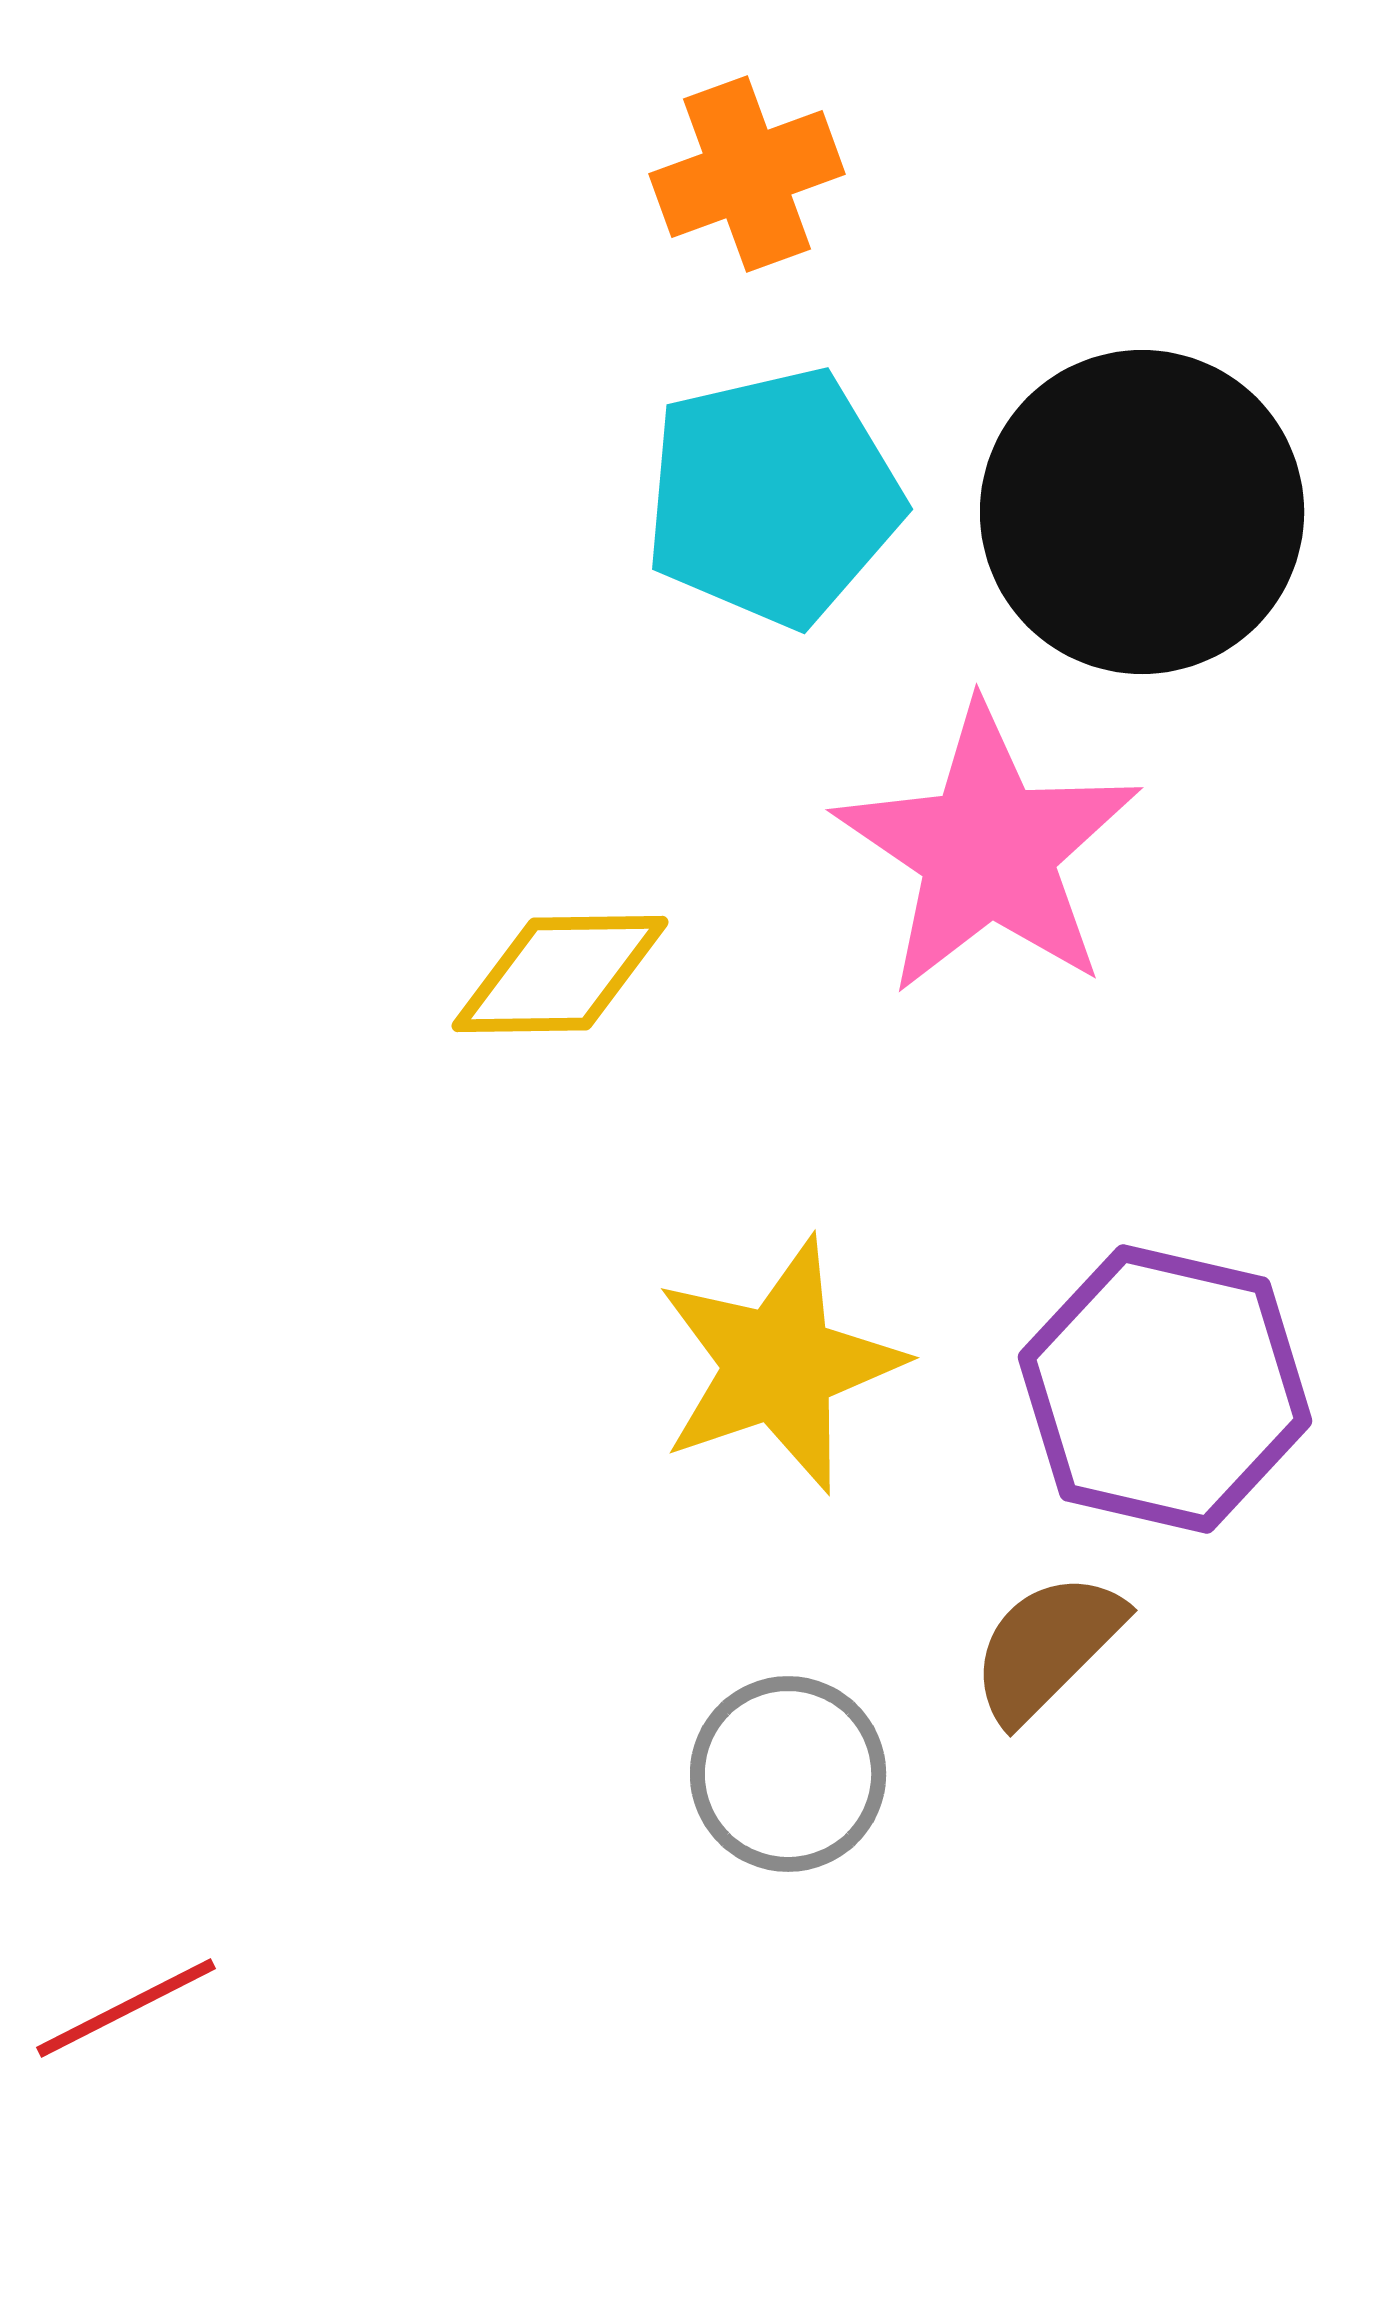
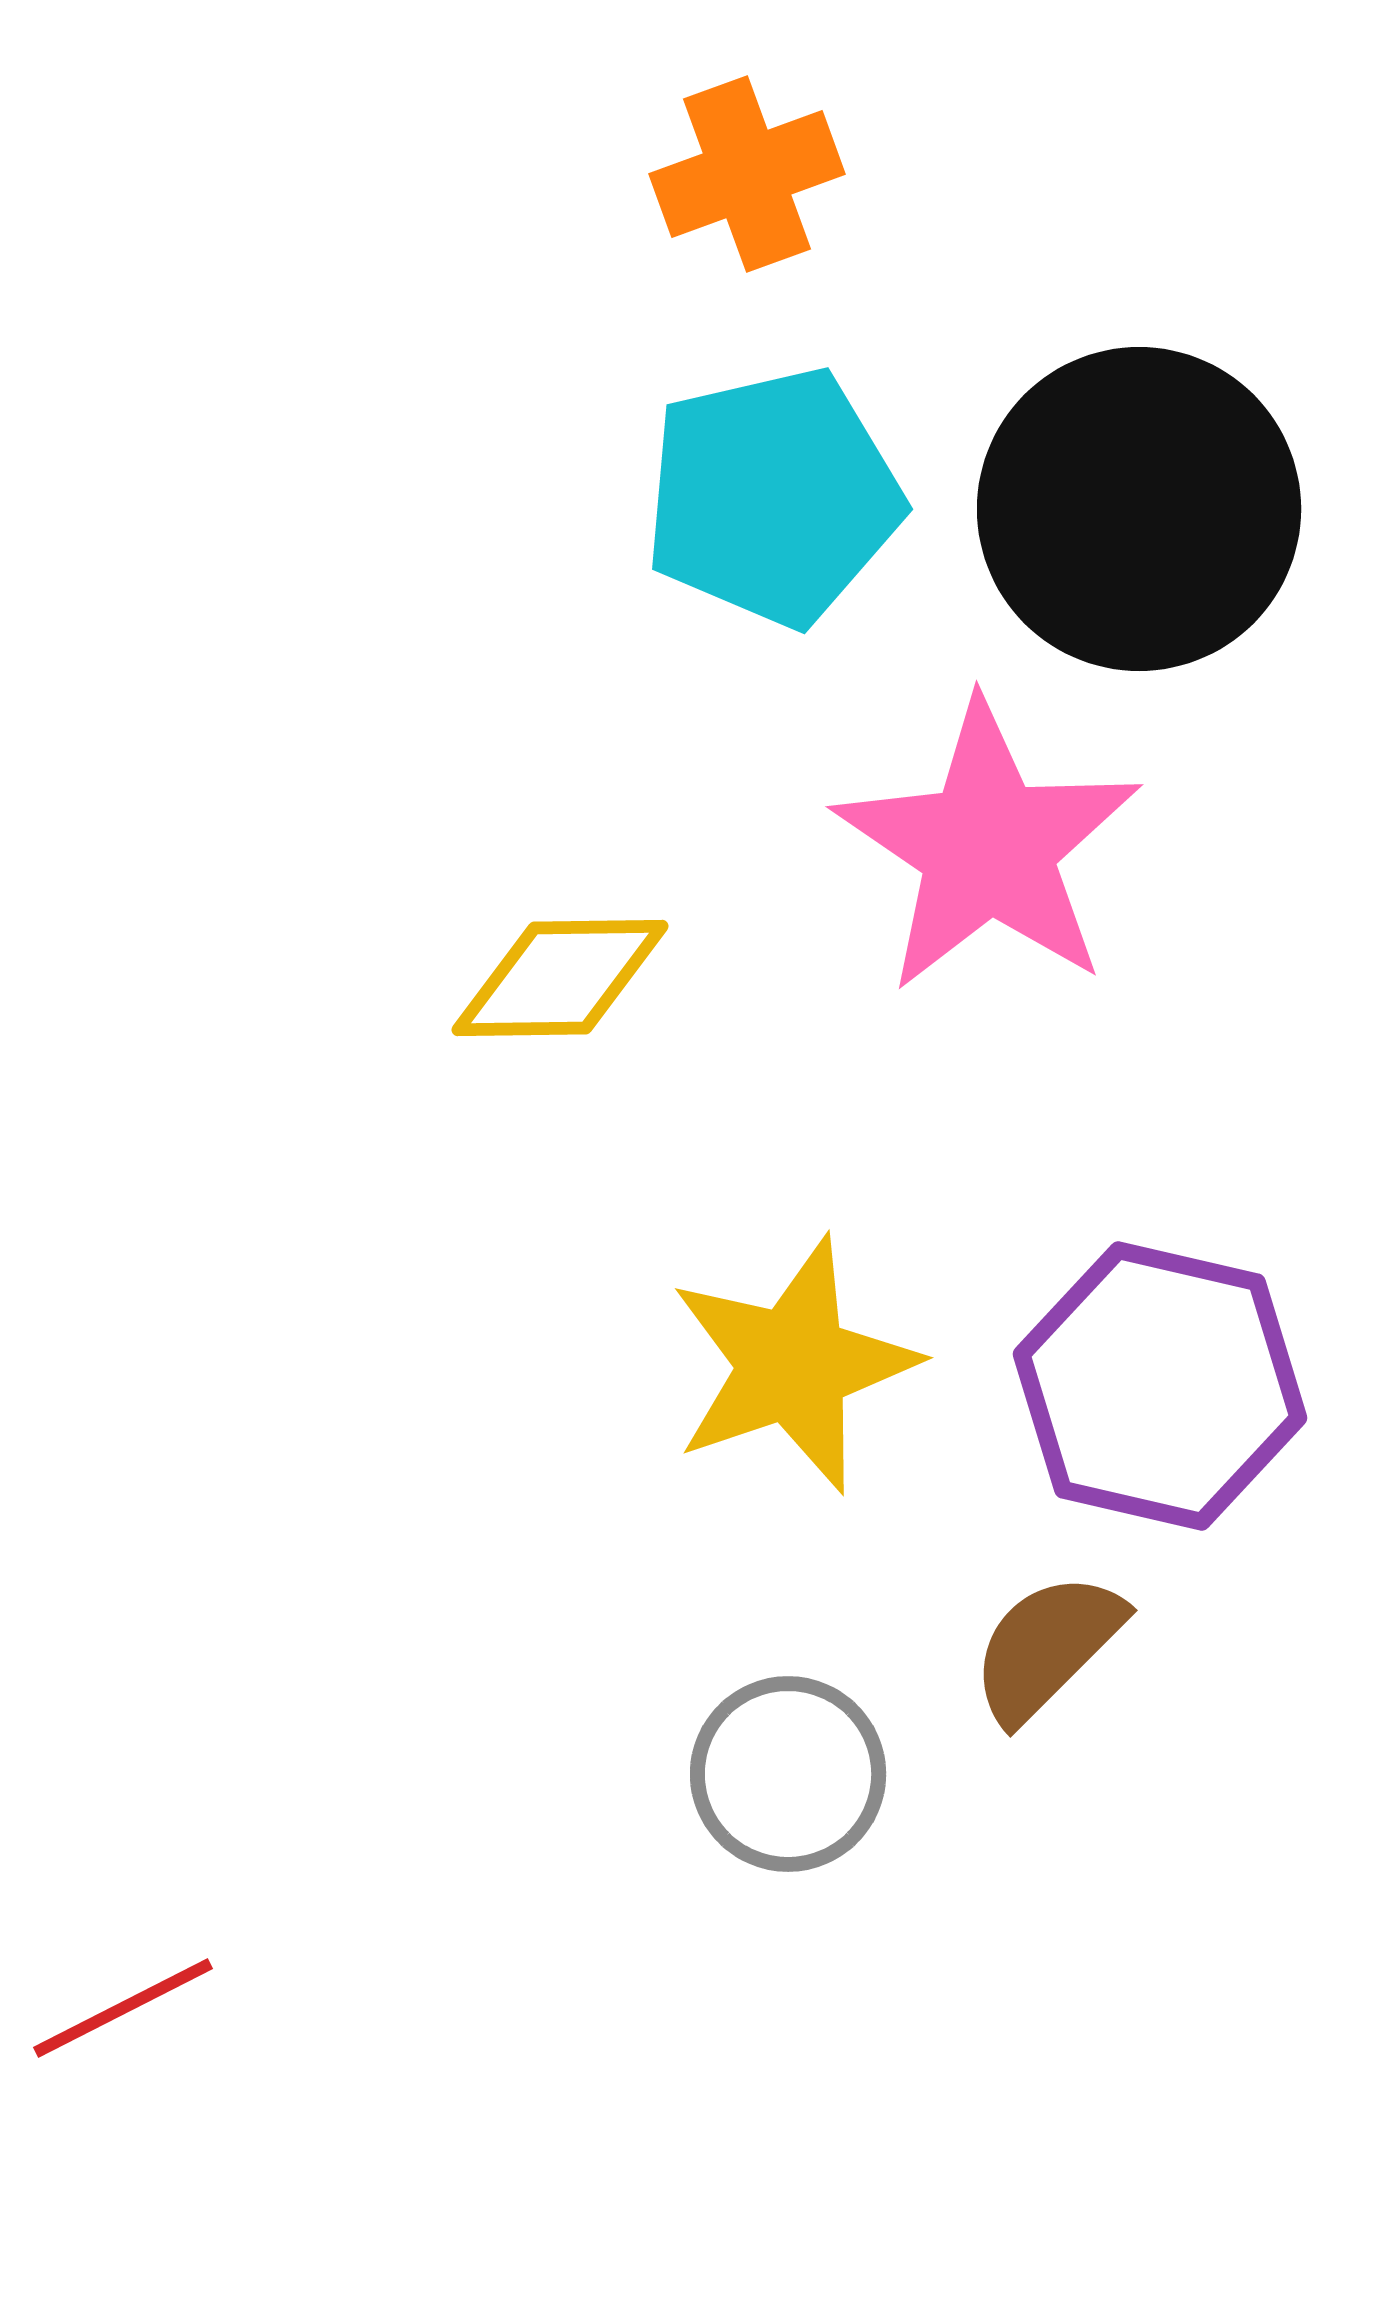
black circle: moved 3 px left, 3 px up
pink star: moved 3 px up
yellow diamond: moved 4 px down
yellow star: moved 14 px right
purple hexagon: moved 5 px left, 3 px up
red line: moved 3 px left
